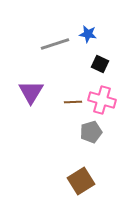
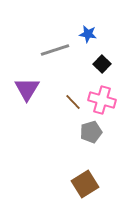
gray line: moved 6 px down
black square: moved 2 px right; rotated 18 degrees clockwise
purple triangle: moved 4 px left, 3 px up
brown line: rotated 48 degrees clockwise
brown square: moved 4 px right, 3 px down
